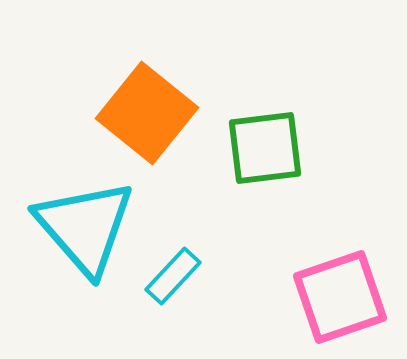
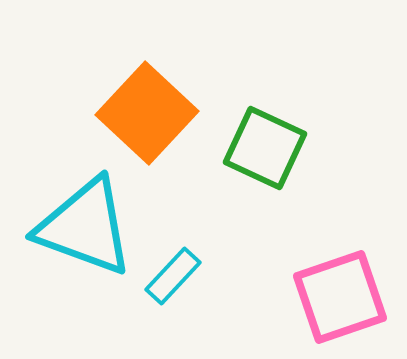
orange square: rotated 4 degrees clockwise
green square: rotated 32 degrees clockwise
cyan triangle: rotated 29 degrees counterclockwise
